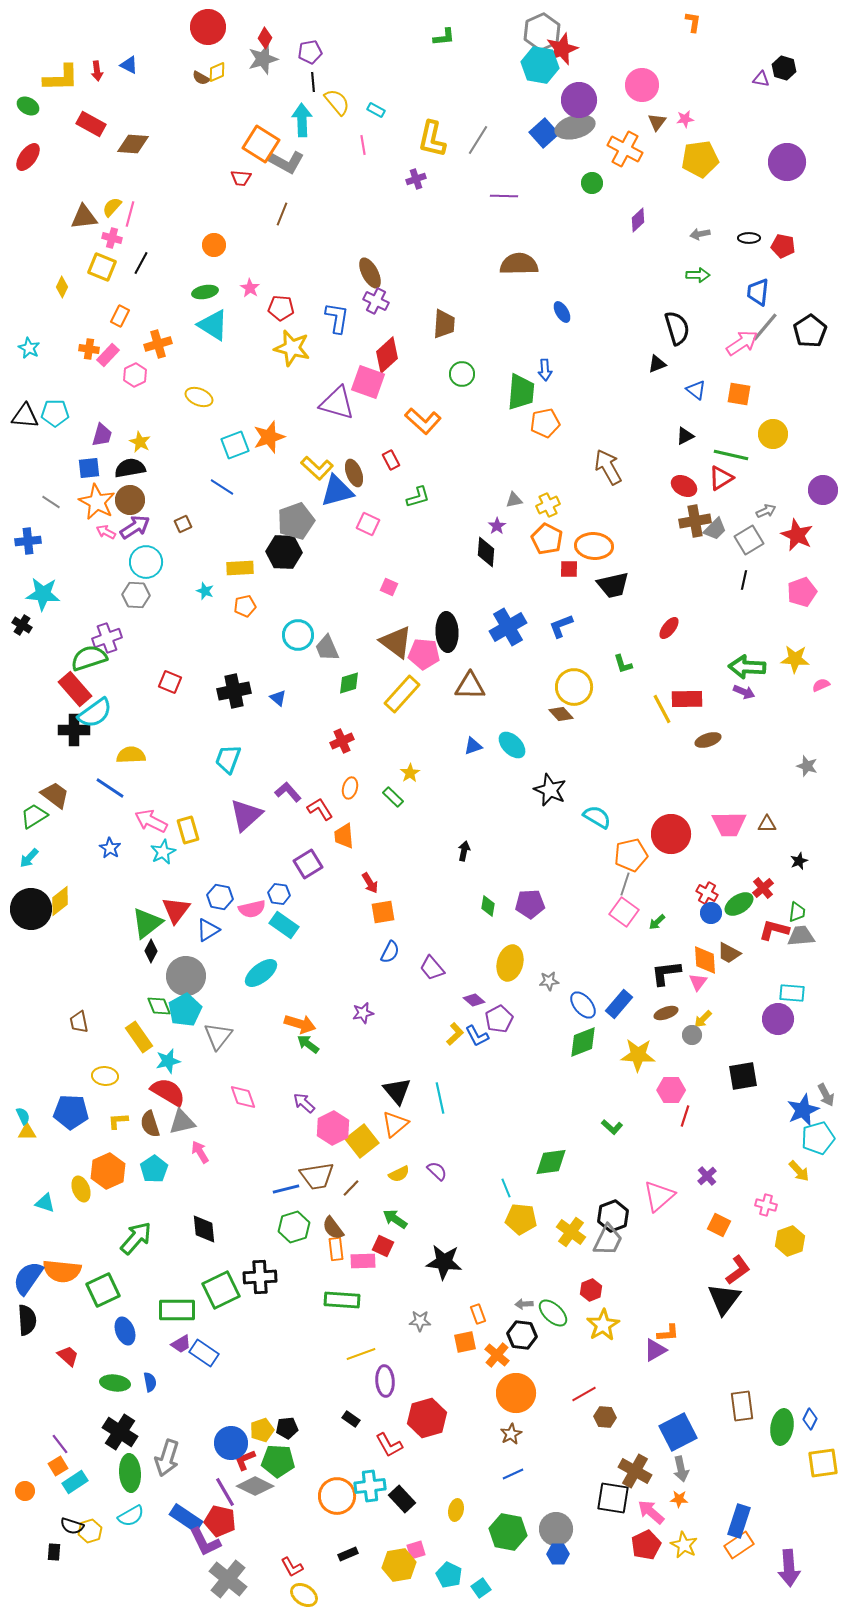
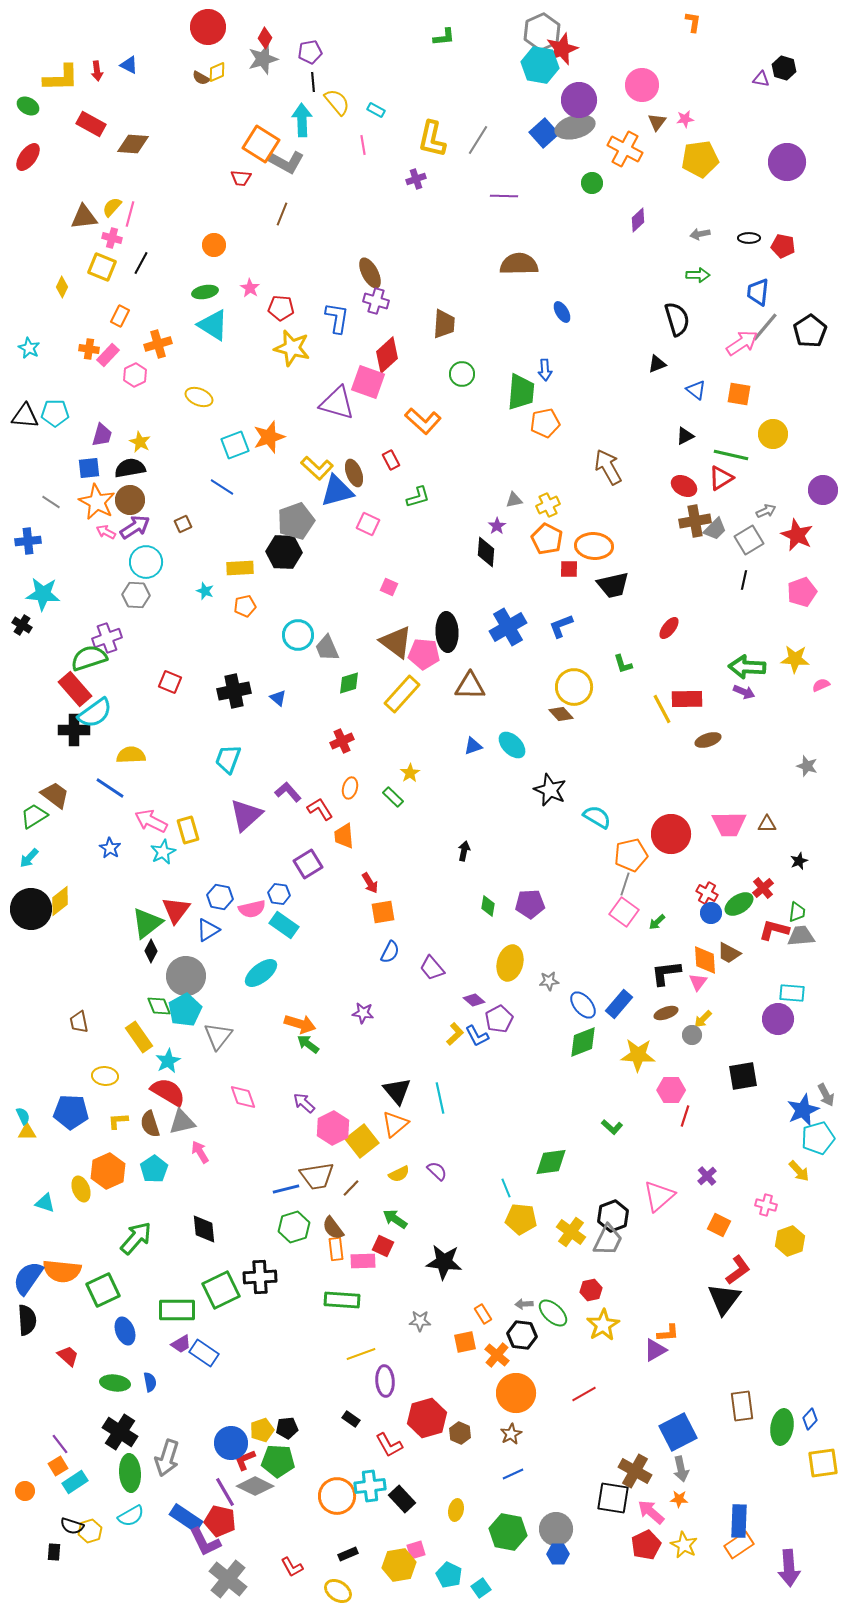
purple cross at (376, 301): rotated 10 degrees counterclockwise
black semicircle at (677, 328): moved 9 px up
purple star at (363, 1013): rotated 20 degrees clockwise
cyan star at (168, 1061): rotated 15 degrees counterclockwise
red hexagon at (591, 1290): rotated 10 degrees clockwise
orange rectangle at (478, 1314): moved 5 px right; rotated 12 degrees counterclockwise
brown hexagon at (605, 1417): moved 145 px left, 16 px down; rotated 20 degrees clockwise
blue diamond at (810, 1419): rotated 15 degrees clockwise
blue rectangle at (739, 1521): rotated 16 degrees counterclockwise
yellow ellipse at (304, 1595): moved 34 px right, 4 px up
